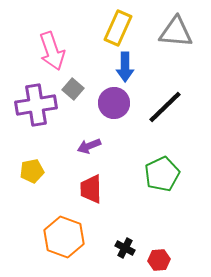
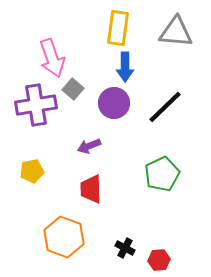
yellow rectangle: rotated 16 degrees counterclockwise
pink arrow: moved 7 px down
